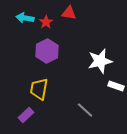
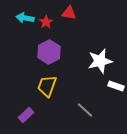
purple hexagon: moved 2 px right, 1 px down
yellow trapezoid: moved 8 px right, 3 px up; rotated 10 degrees clockwise
